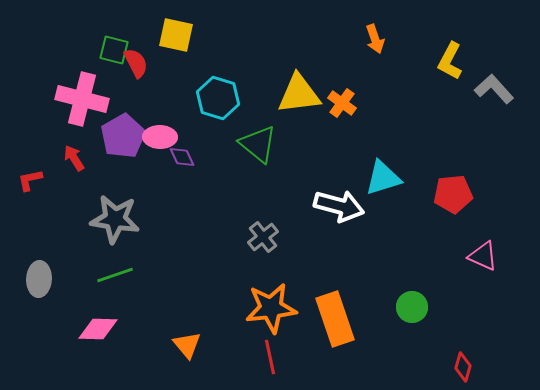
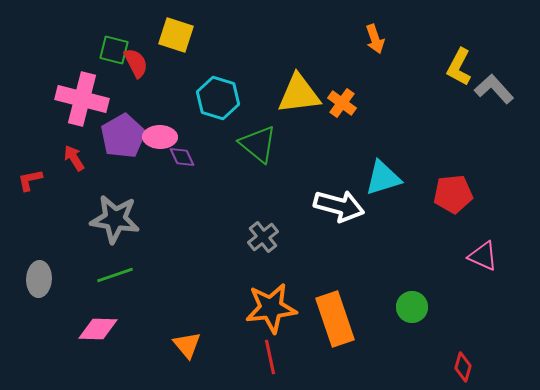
yellow square: rotated 6 degrees clockwise
yellow L-shape: moved 9 px right, 6 px down
